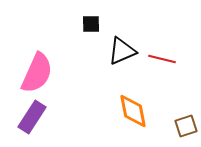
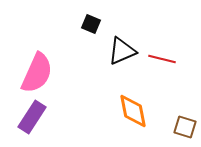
black square: rotated 24 degrees clockwise
brown square: moved 1 px left, 1 px down; rotated 35 degrees clockwise
